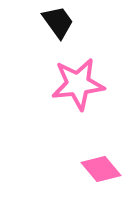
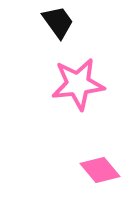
pink diamond: moved 1 px left, 1 px down
